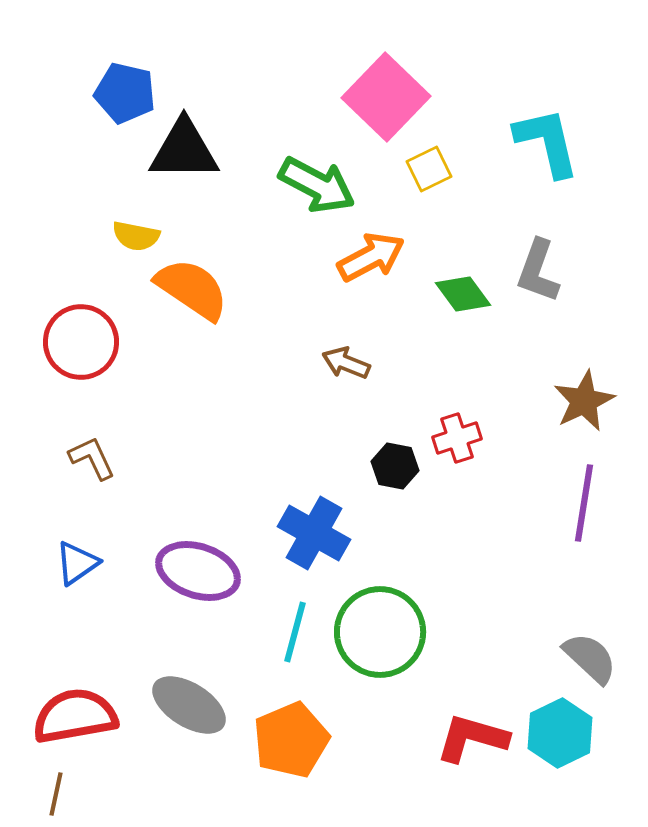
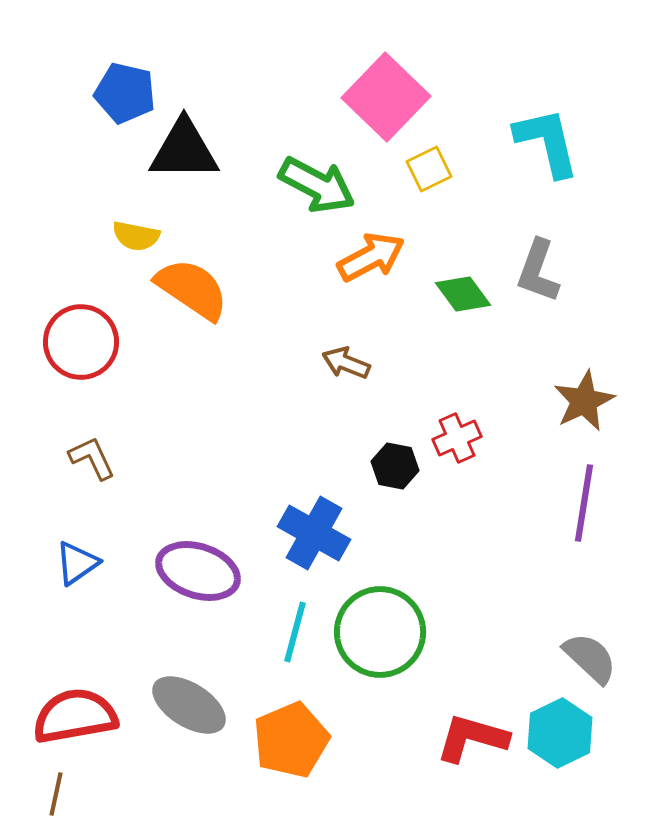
red cross: rotated 6 degrees counterclockwise
